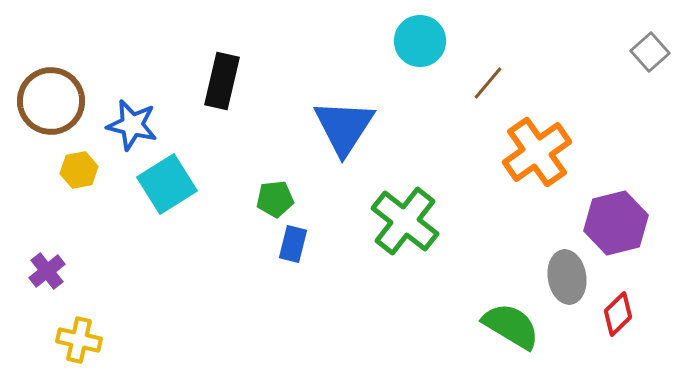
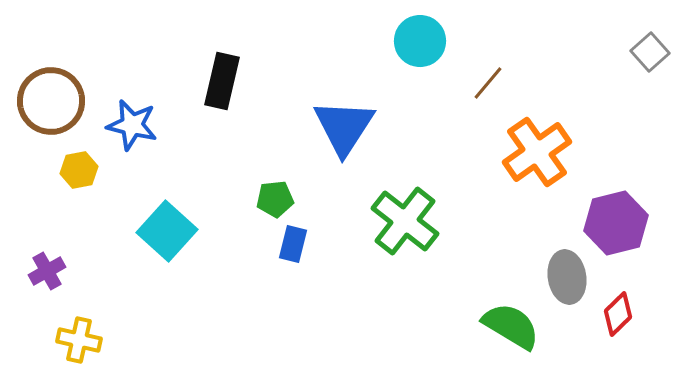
cyan square: moved 47 px down; rotated 16 degrees counterclockwise
purple cross: rotated 9 degrees clockwise
